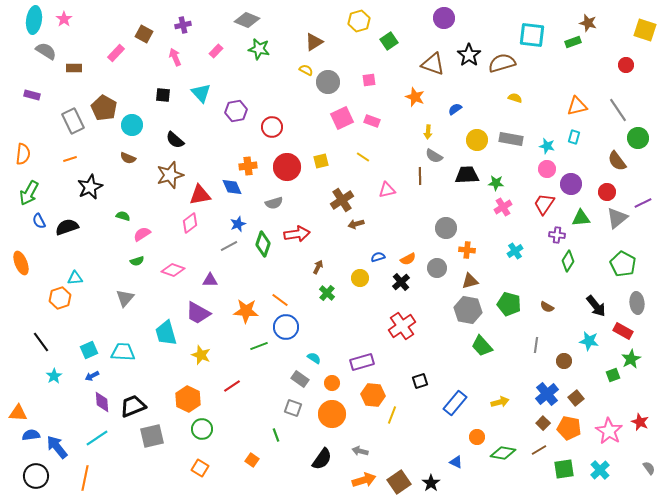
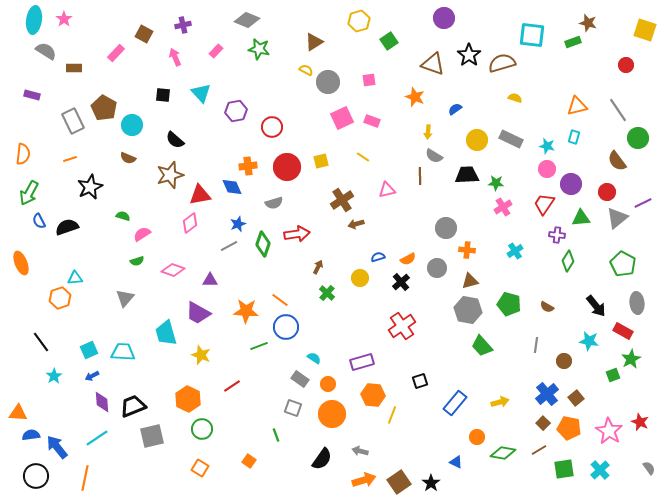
gray rectangle at (511, 139): rotated 15 degrees clockwise
orange circle at (332, 383): moved 4 px left, 1 px down
orange square at (252, 460): moved 3 px left, 1 px down
